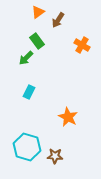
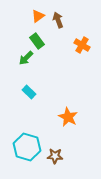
orange triangle: moved 4 px down
brown arrow: rotated 126 degrees clockwise
cyan rectangle: rotated 72 degrees counterclockwise
